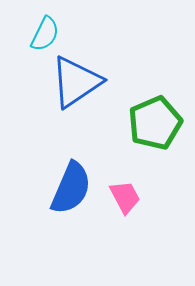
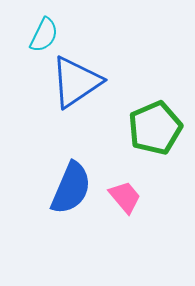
cyan semicircle: moved 1 px left, 1 px down
green pentagon: moved 5 px down
pink trapezoid: rotated 12 degrees counterclockwise
